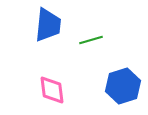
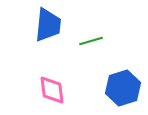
green line: moved 1 px down
blue hexagon: moved 2 px down
